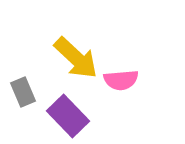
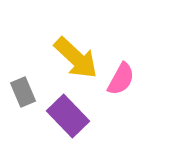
pink semicircle: moved 1 px up; rotated 56 degrees counterclockwise
